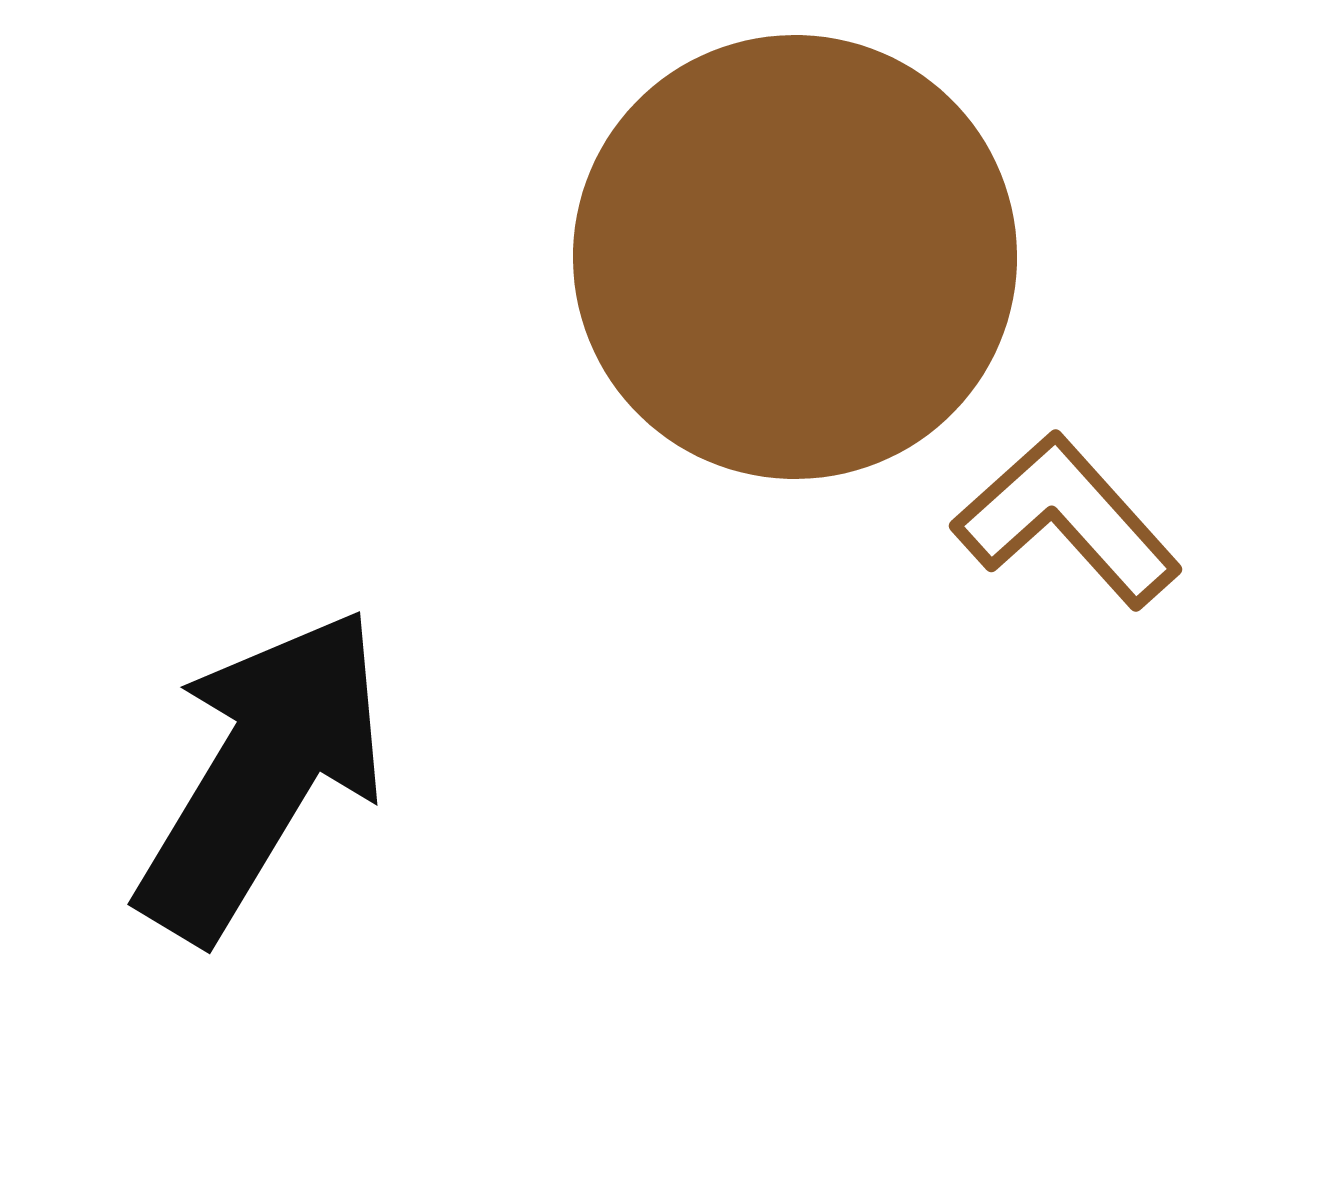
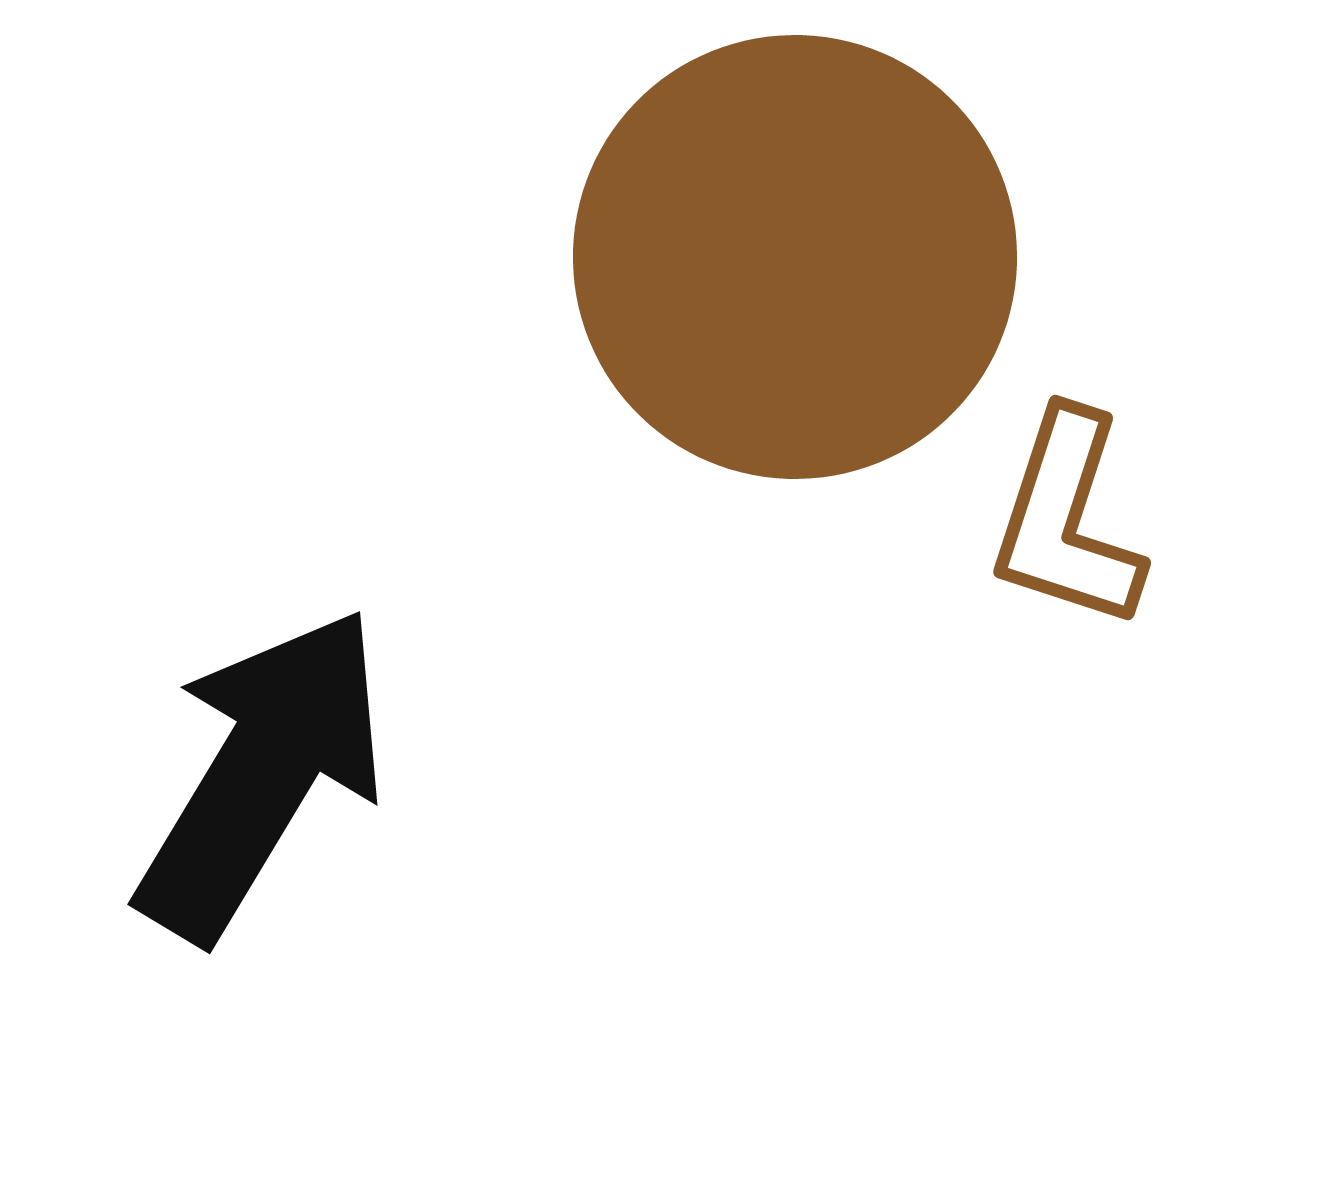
brown L-shape: rotated 120 degrees counterclockwise
